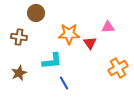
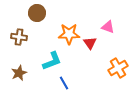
brown circle: moved 1 px right
pink triangle: rotated 24 degrees clockwise
cyan L-shape: rotated 15 degrees counterclockwise
